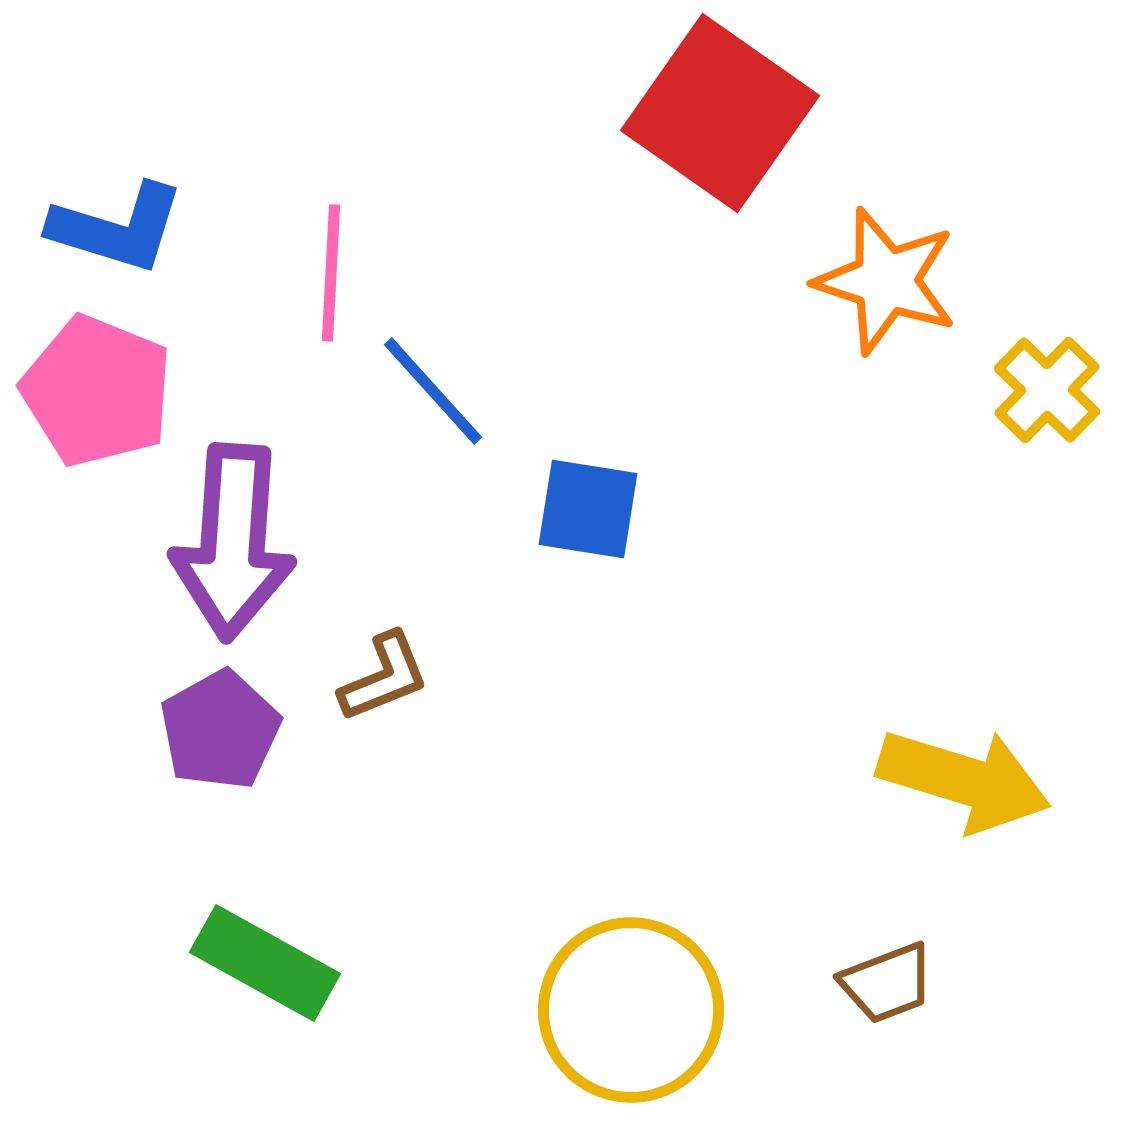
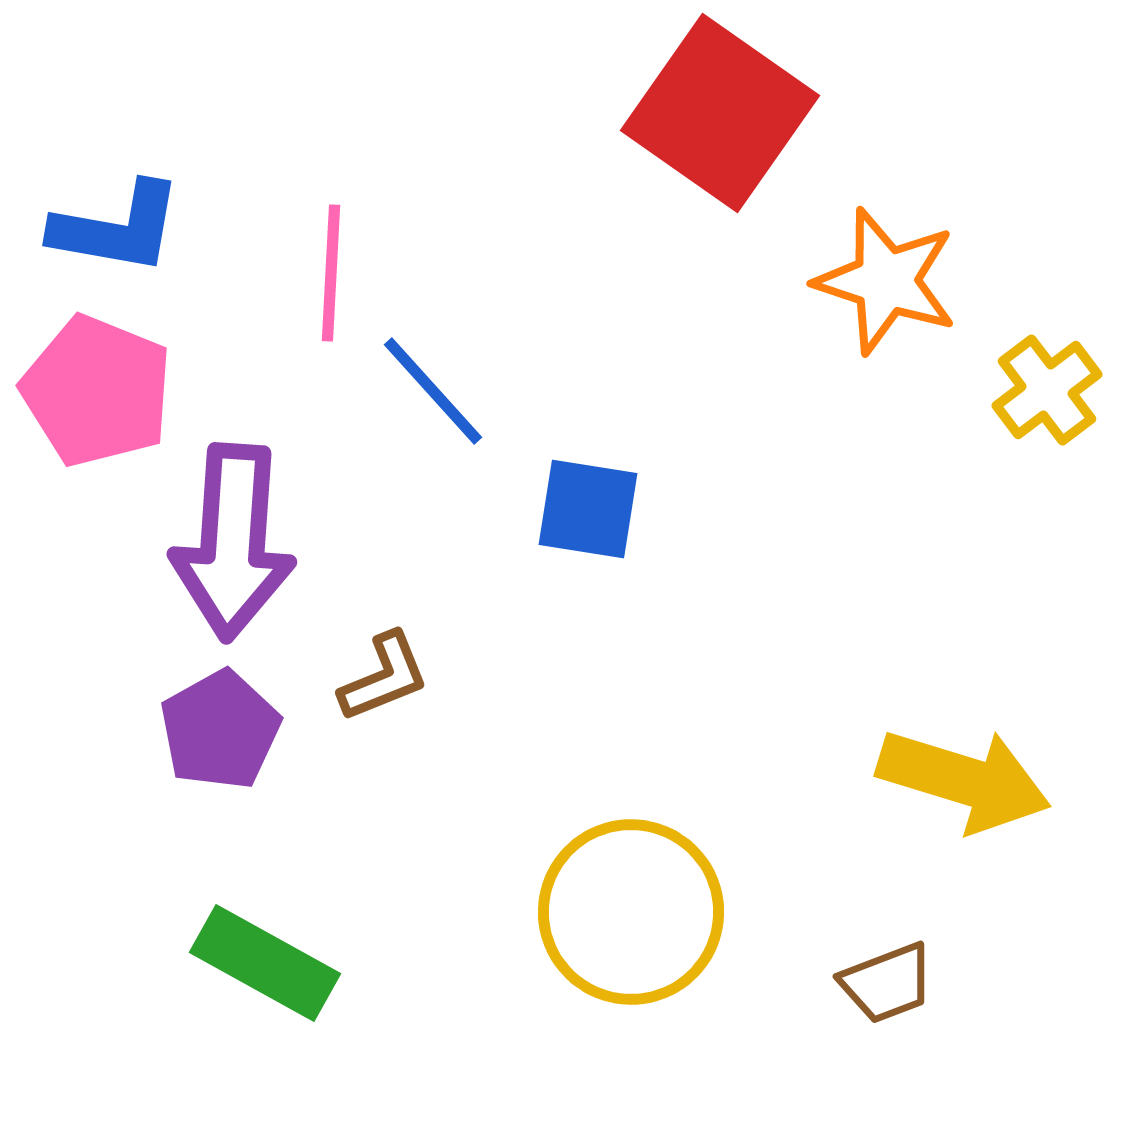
blue L-shape: rotated 7 degrees counterclockwise
yellow cross: rotated 9 degrees clockwise
yellow circle: moved 98 px up
